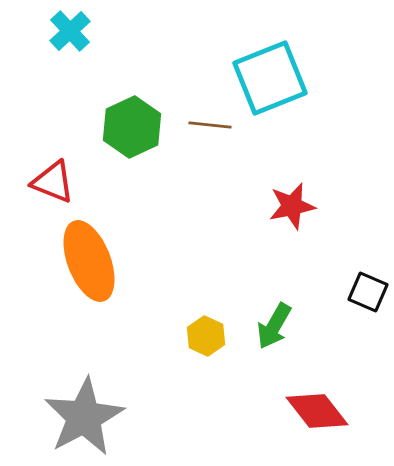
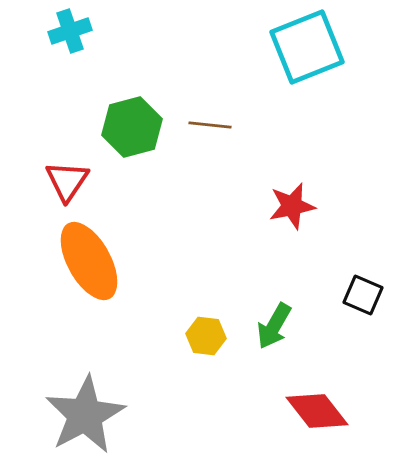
cyan cross: rotated 24 degrees clockwise
cyan square: moved 37 px right, 31 px up
green hexagon: rotated 10 degrees clockwise
red triangle: moved 14 px right, 1 px up; rotated 42 degrees clockwise
orange ellipse: rotated 8 degrees counterclockwise
black square: moved 5 px left, 3 px down
yellow hexagon: rotated 18 degrees counterclockwise
gray star: moved 1 px right, 2 px up
